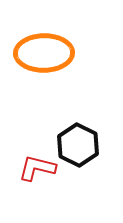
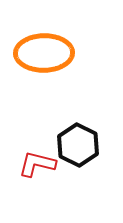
red L-shape: moved 4 px up
